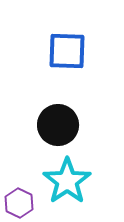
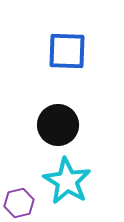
cyan star: rotated 6 degrees counterclockwise
purple hexagon: rotated 20 degrees clockwise
